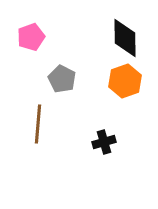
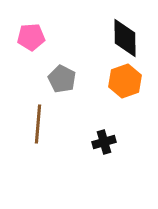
pink pentagon: rotated 16 degrees clockwise
